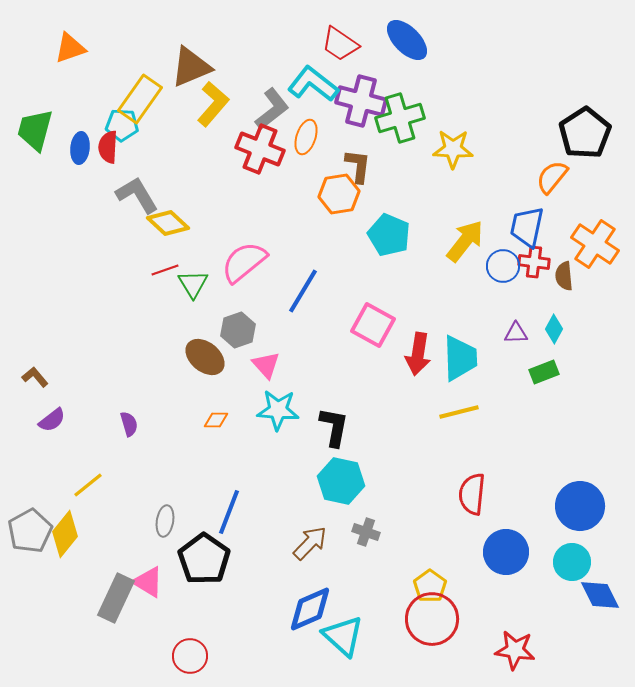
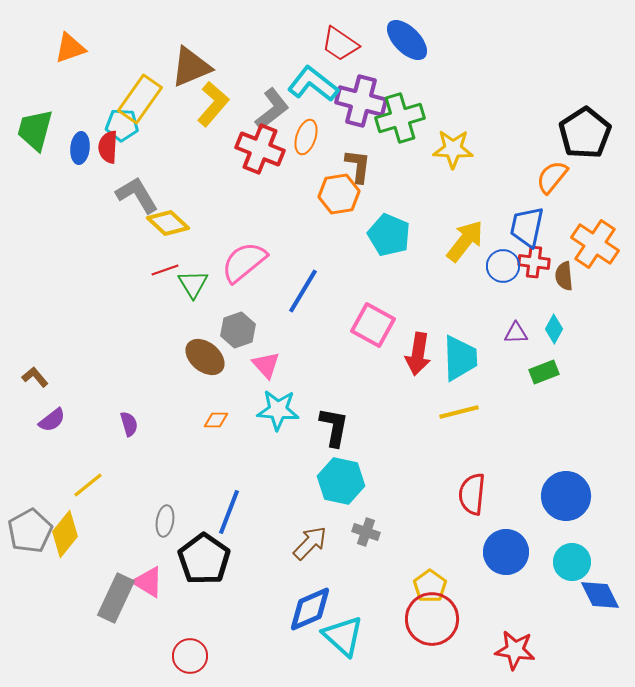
blue circle at (580, 506): moved 14 px left, 10 px up
